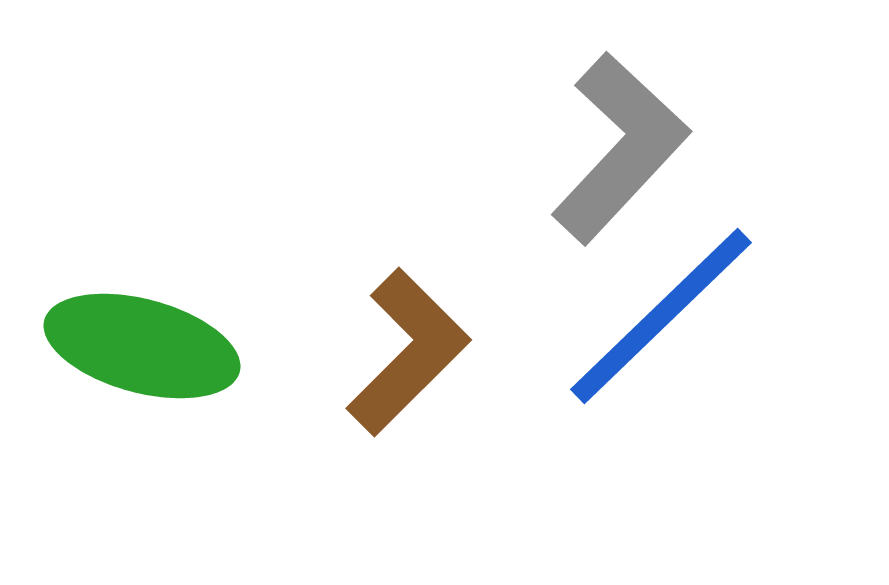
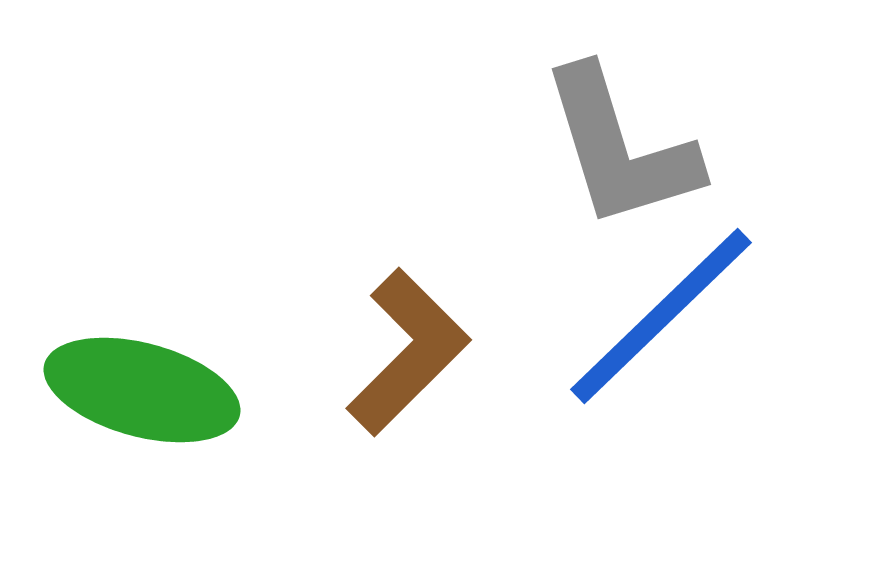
gray L-shape: rotated 120 degrees clockwise
green ellipse: moved 44 px down
